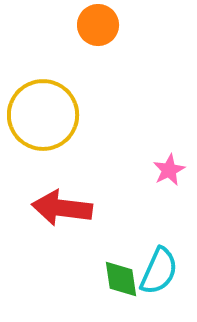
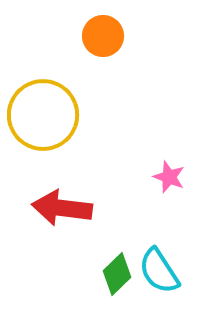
orange circle: moved 5 px right, 11 px down
pink star: moved 7 px down; rotated 24 degrees counterclockwise
cyan semicircle: rotated 123 degrees clockwise
green diamond: moved 4 px left, 5 px up; rotated 54 degrees clockwise
